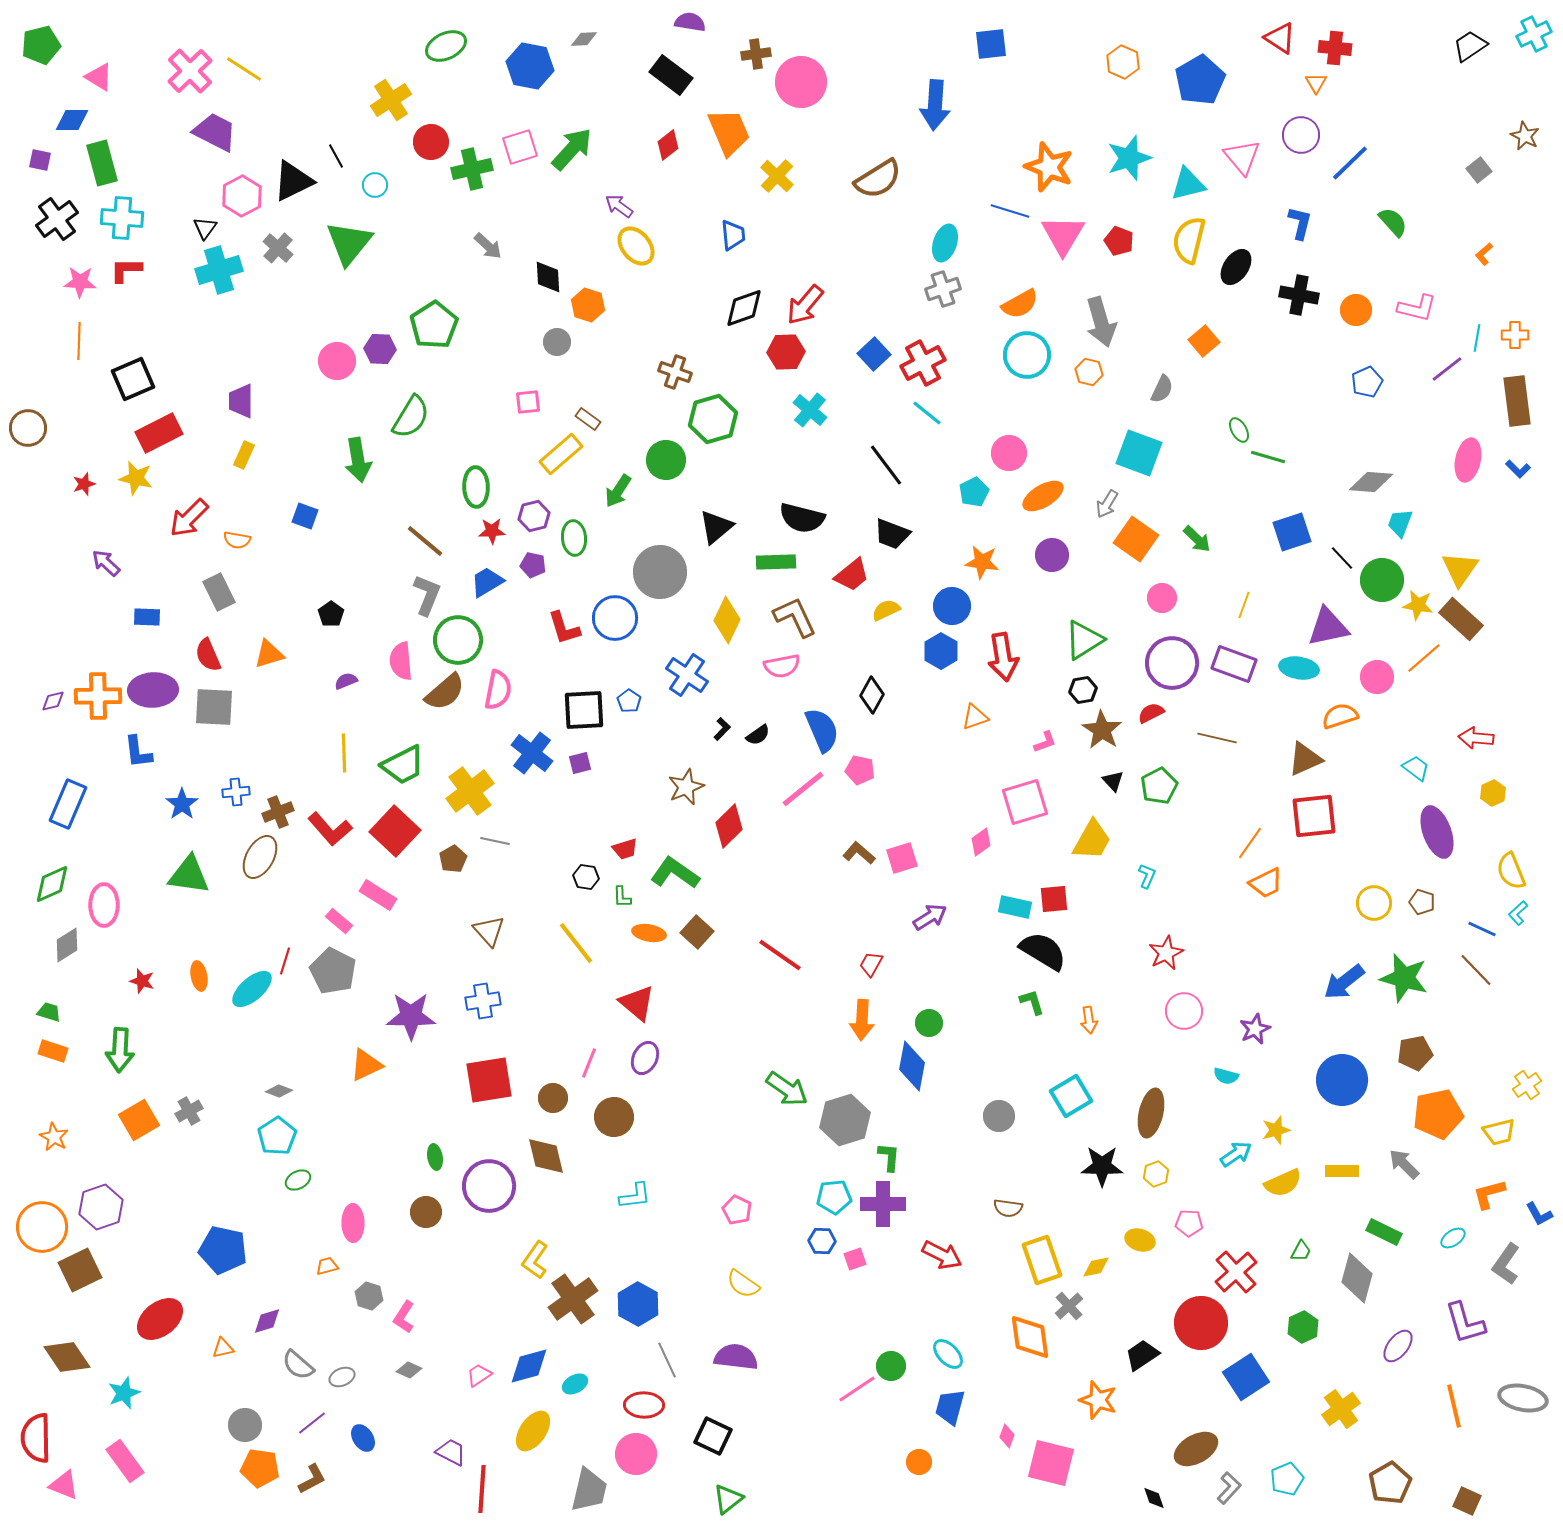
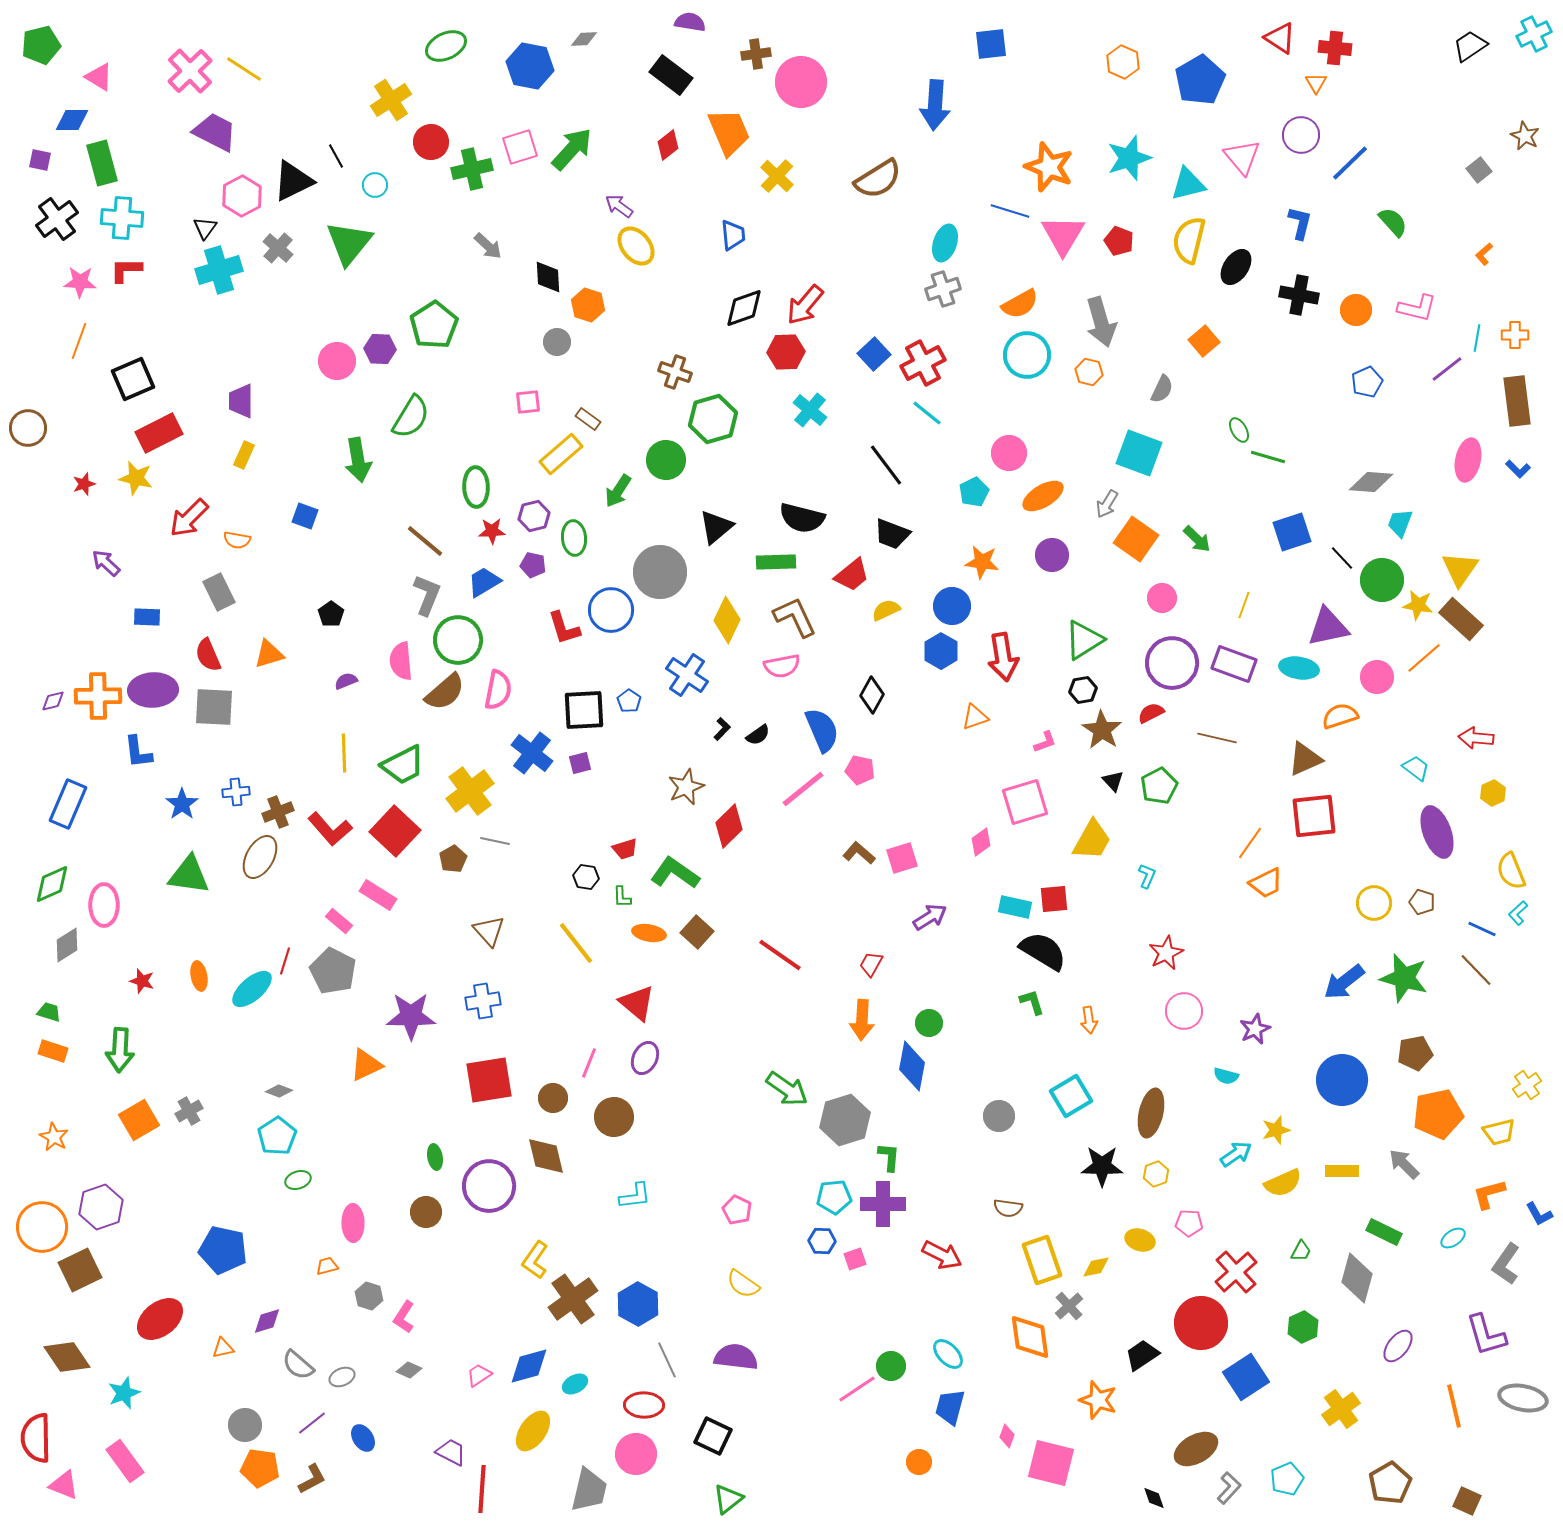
orange line at (79, 341): rotated 18 degrees clockwise
blue trapezoid at (487, 582): moved 3 px left
blue circle at (615, 618): moved 4 px left, 8 px up
green ellipse at (298, 1180): rotated 10 degrees clockwise
purple L-shape at (1465, 1323): moved 21 px right, 12 px down
